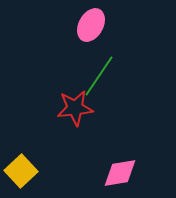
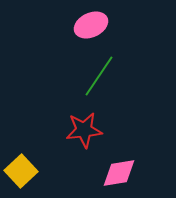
pink ellipse: rotated 36 degrees clockwise
red star: moved 9 px right, 22 px down
pink diamond: moved 1 px left
